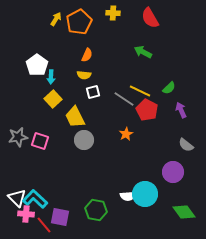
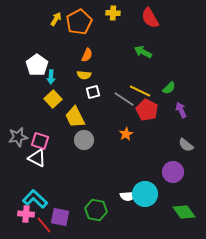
white triangle: moved 20 px right, 40 px up; rotated 18 degrees counterclockwise
